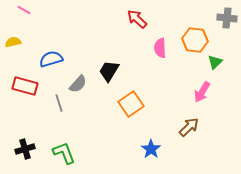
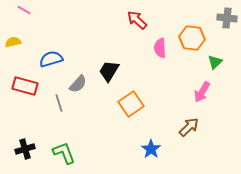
red arrow: moved 1 px down
orange hexagon: moved 3 px left, 2 px up
